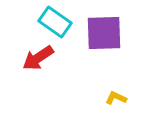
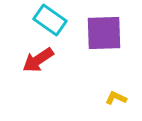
cyan rectangle: moved 5 px left, 2 px up
red arrow: moved 2 px down
